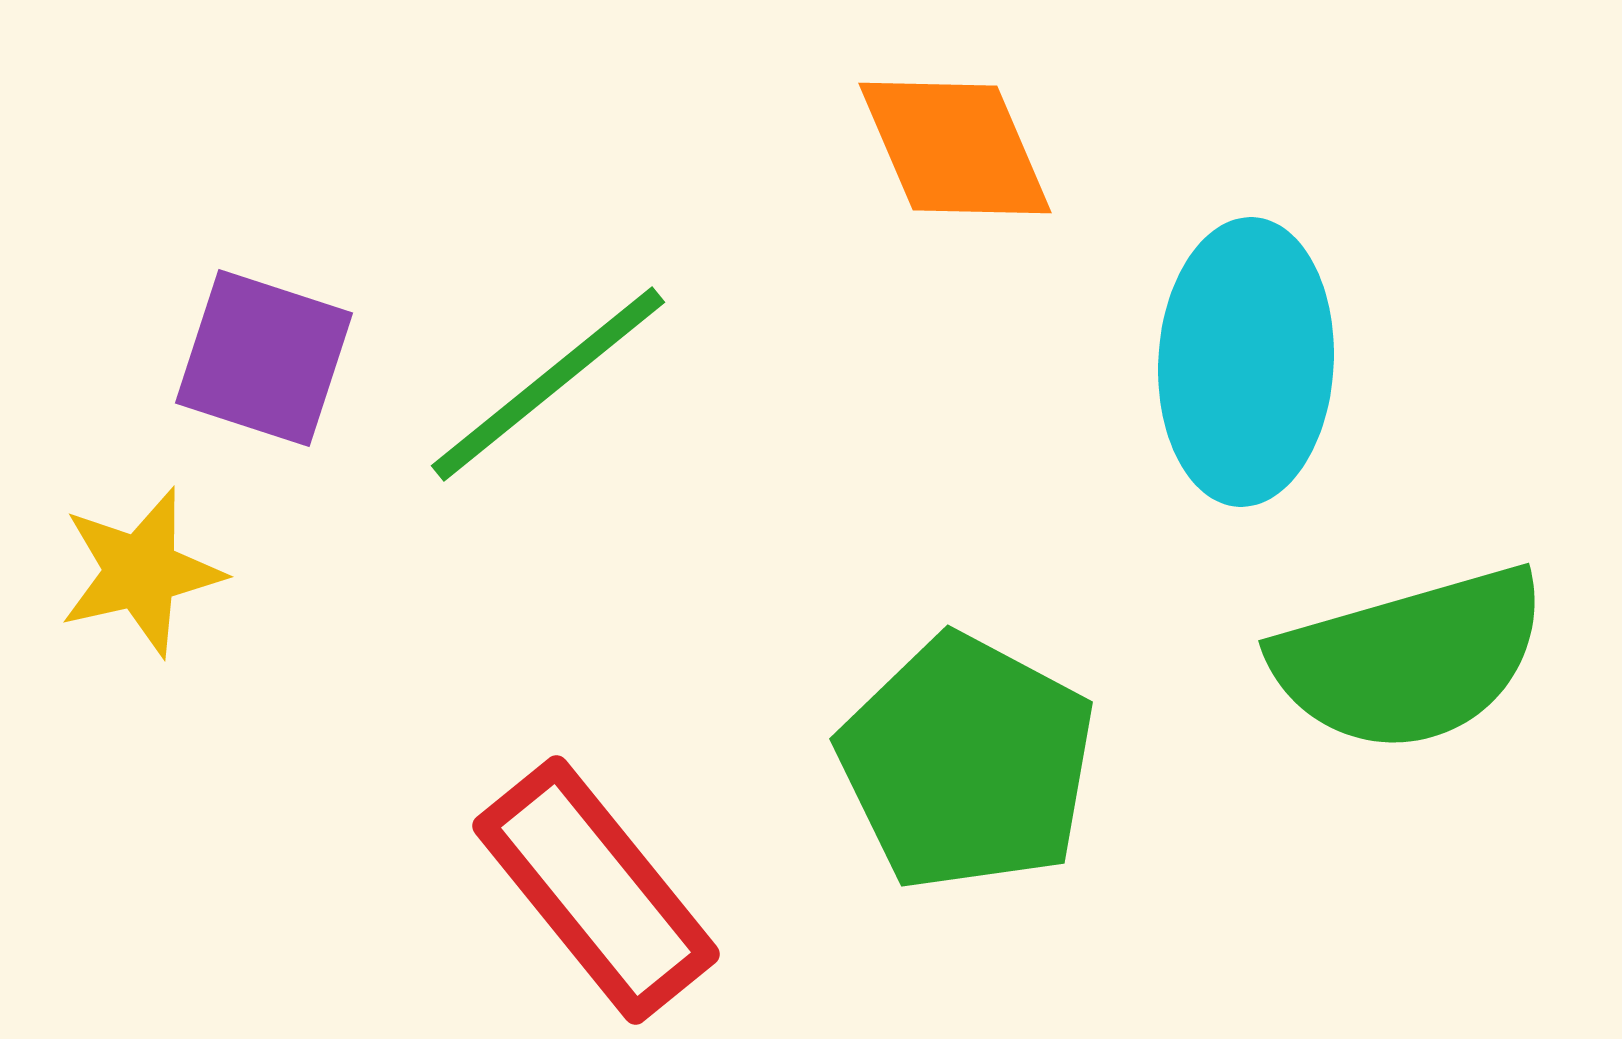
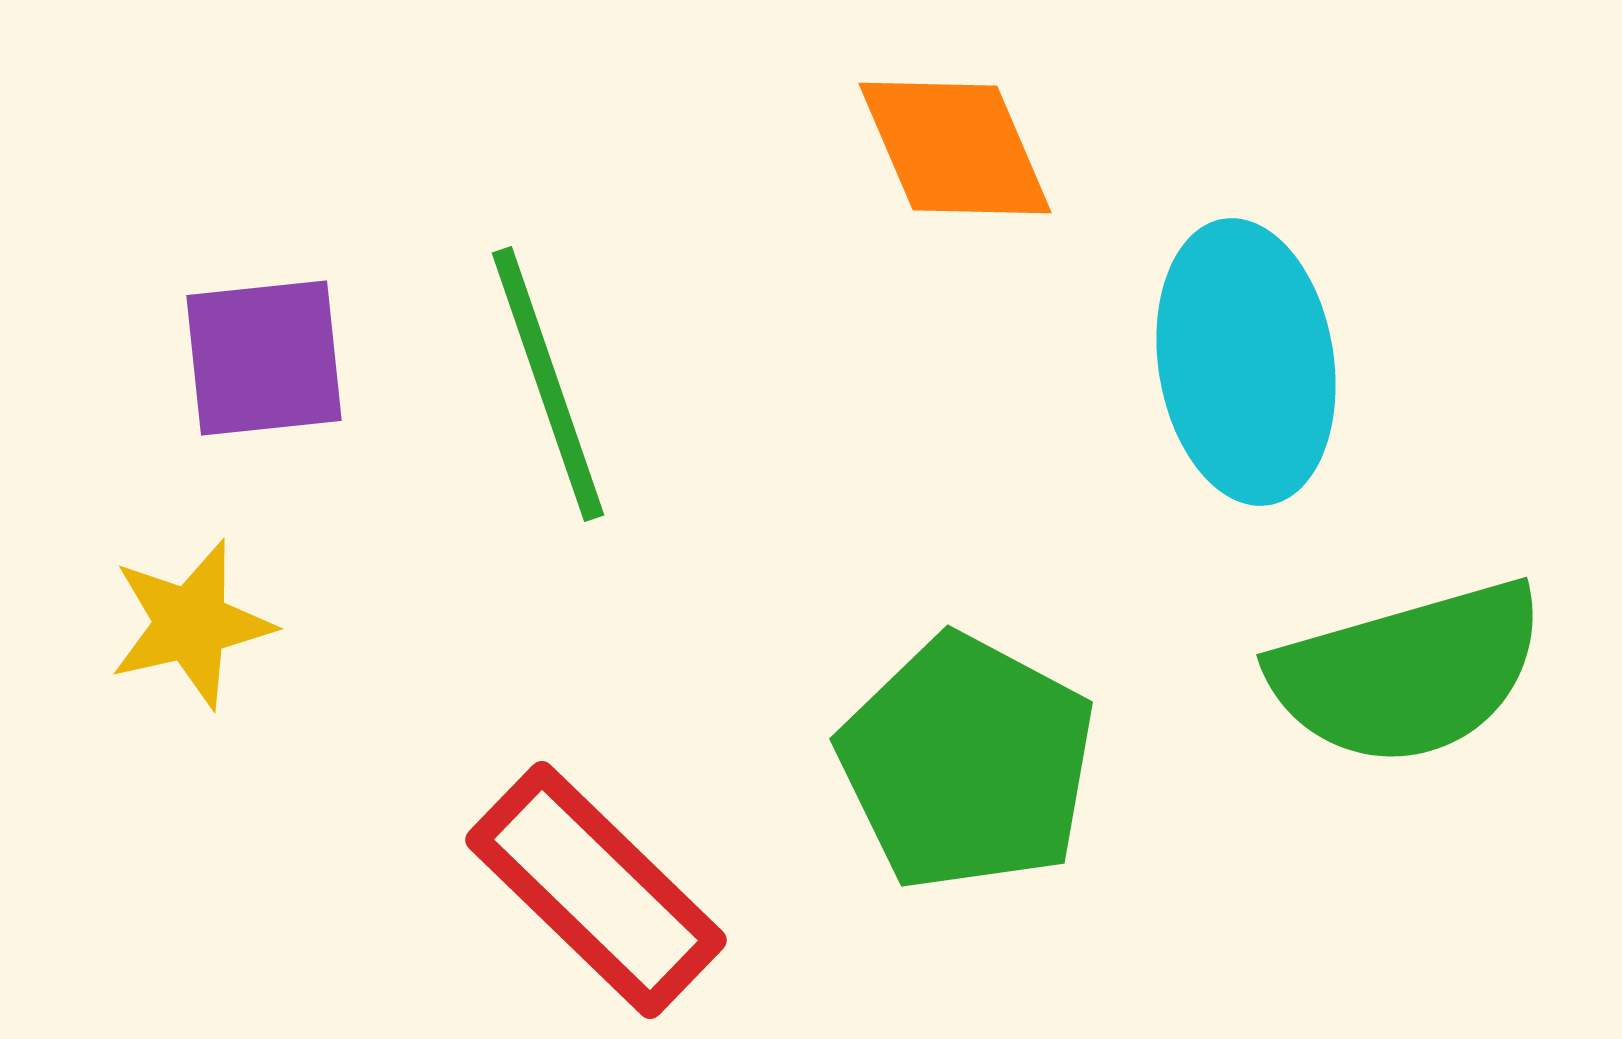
purple square: rotated 24 degrees counterclockwise
cyan ellipse: rotated 12 degrees counterclockwise
green line: rotated 70 degrees counterclockwise
yellow star: moved 50 px right, 52 px down
green semicircle: moved 2 px left, 14 px down
red rectangle: rotated 7 degrees counterclockwise
